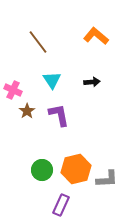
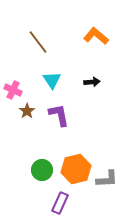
purple rectangle: moved 1 px left, 2 px up
